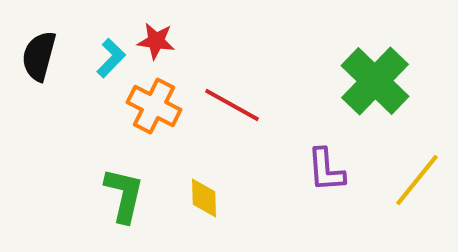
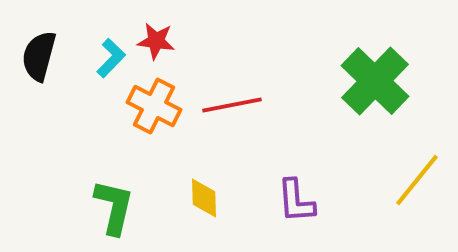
red line: rotated 40 degrees counterclockwise
purple L-shape: moved 30 px left, 31 px down
green L-shape: moved 10 px left, 12 px down
